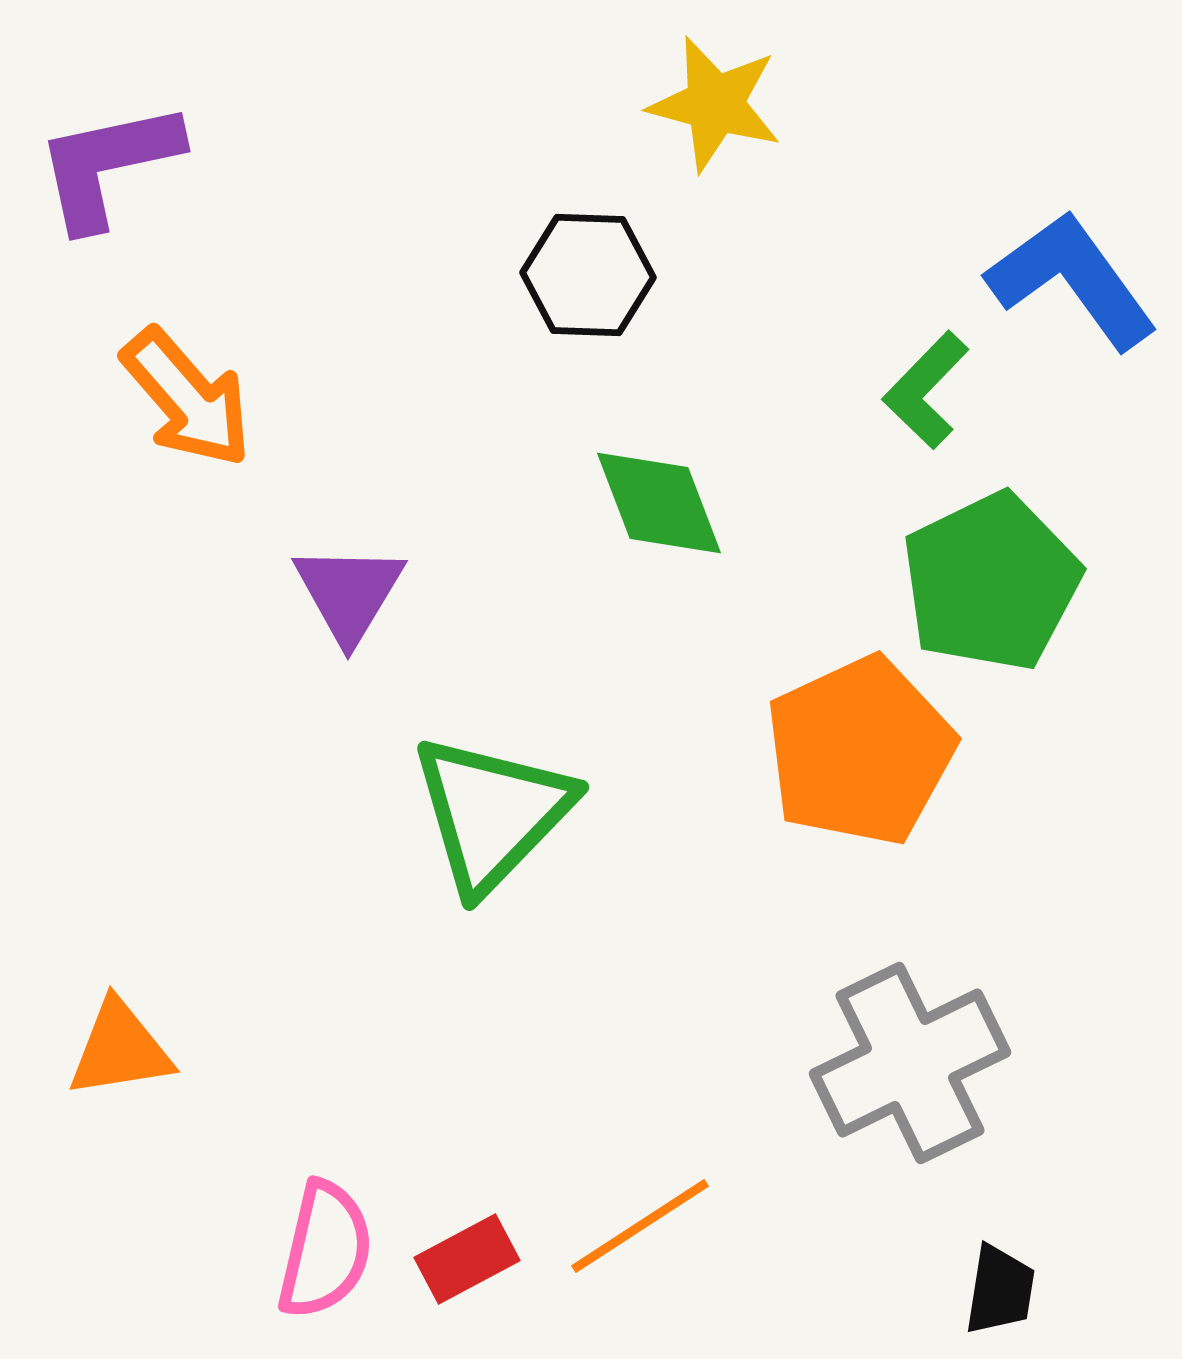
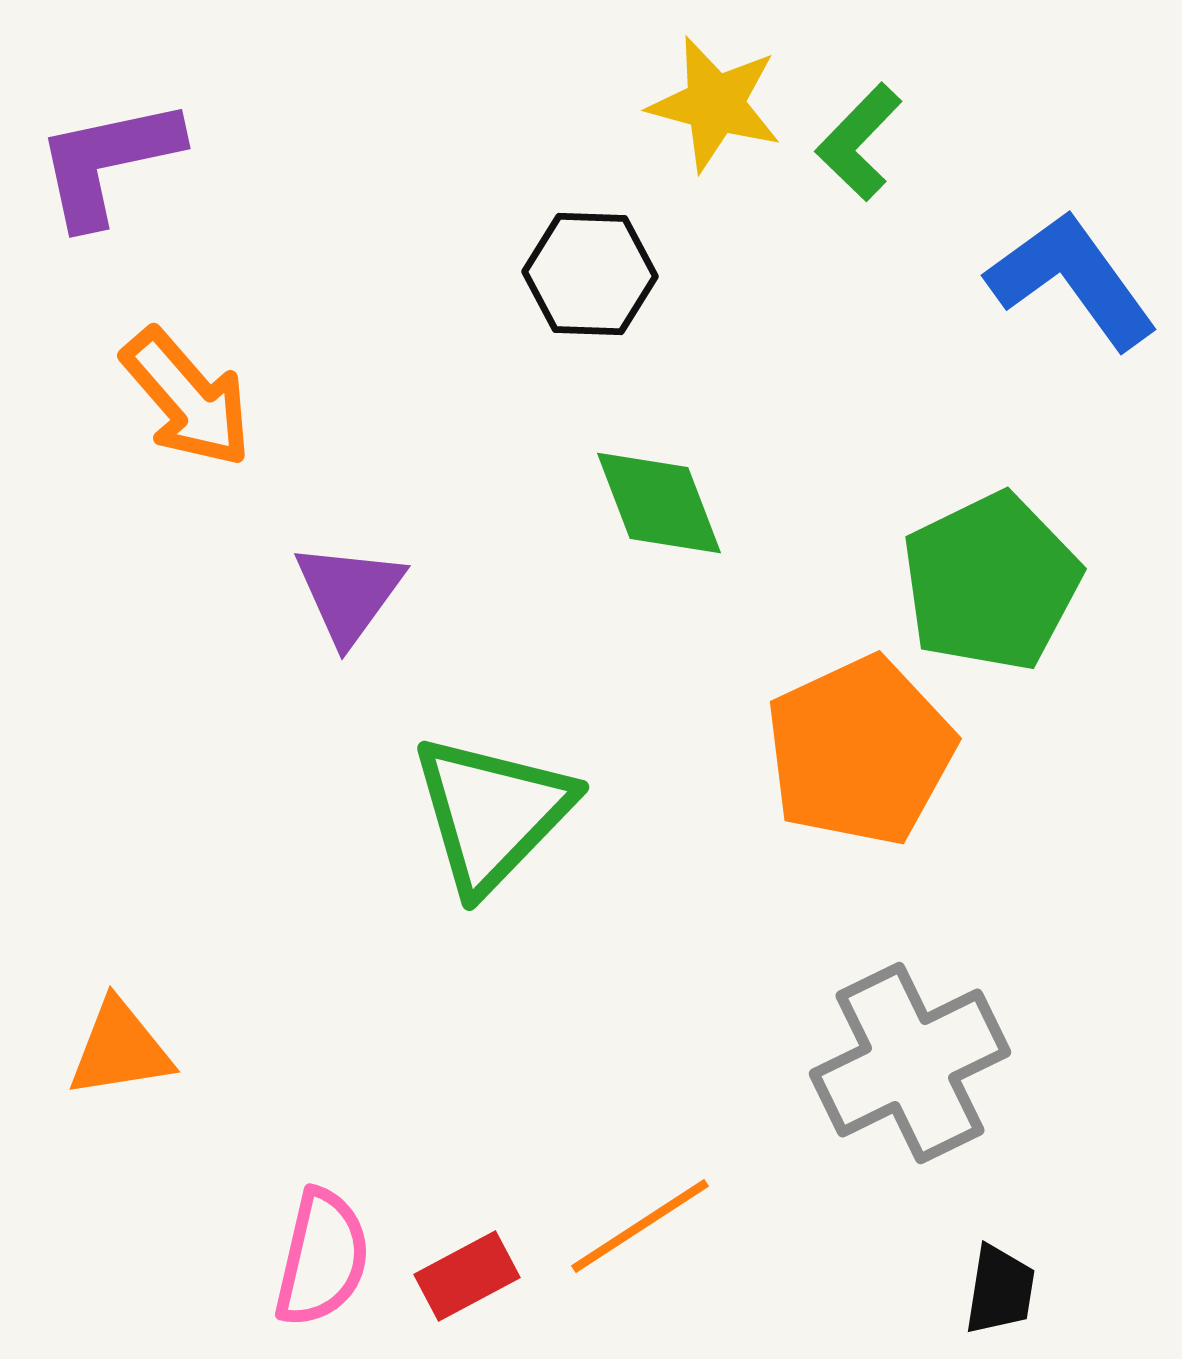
purple L-shape: moved 3 px up
black hexagon: moved 2 px right, 1 px up
green L-shape: moved 67 px left, 248 px up
purple triangle: rotated 5 degrees clockwise
pink semicircle: moved 3 px left, 8 px down
red rectangle: moved 17 px down
